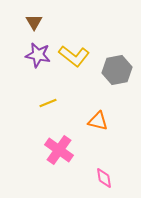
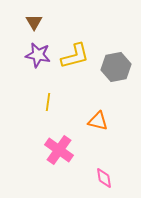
yellow L-shape: moved 1 px right; rotated 52 degrees counterclockwise
gray hexagon: moved 1 px left, 3 px up
yellow line: moved 1 px up; rotated 60 degrees counterclockwise
